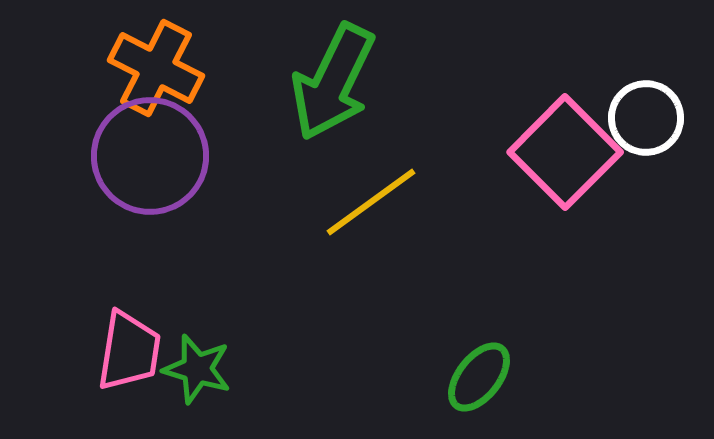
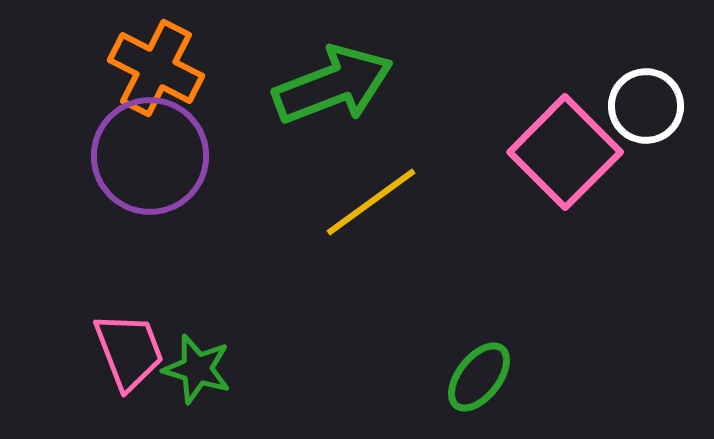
green arrow: moved 3 px down; rotated 137 degrees counterclockwise
white circle: moved 12 px up
pink trapezoid: rotated 30 degrees counterclockwise
